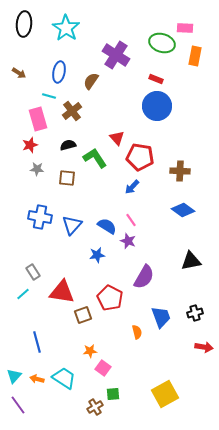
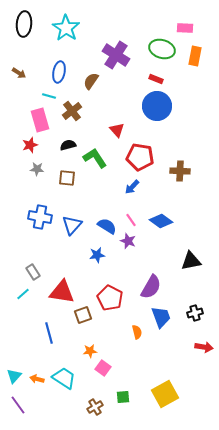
green ellipse at (162, 43): moved 6 px down
pink rectangle at (38, 119): moved 2 px right, 1 px down
red triangle at (117, 138): moved 8 px up
blue diamond at (183, 210): moved 22 px left, 11 px down
purple semicircle at (144, 277): moved 7 px right, 10 px down
blue line at (37, 342): moved 12 px right, 9 px up
green square at (113, 394): moved 10 px right, 3 px down
